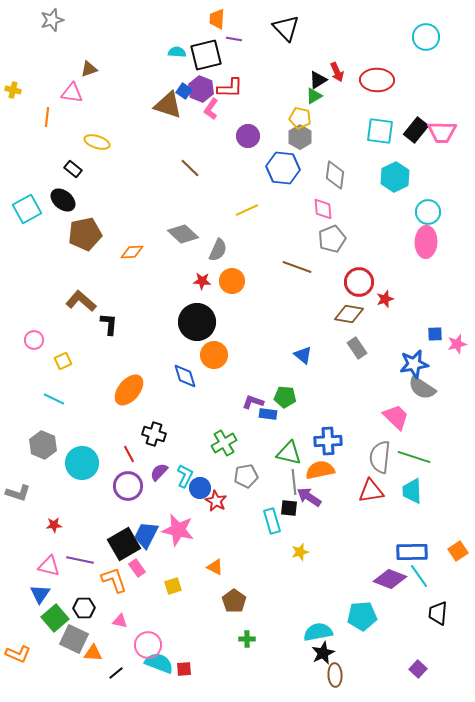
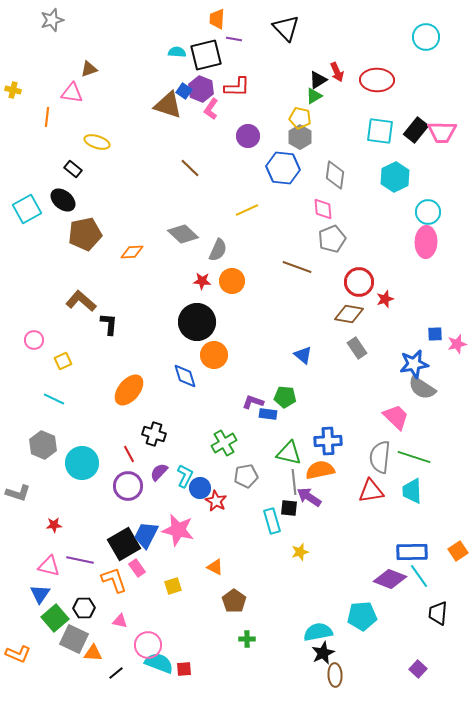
red L-shape at (230, 88): moved 7 px right, 1 px up
